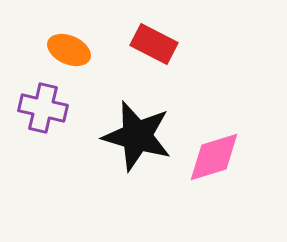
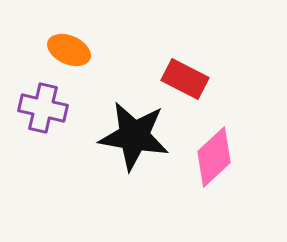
red rectangle: moved 31 px right, 35 px down
black star: moved 3 px left; rotated 6 degrees counterclockwise
pink diamond: rotated 26 degrees counterclockwise
